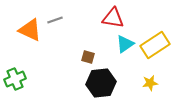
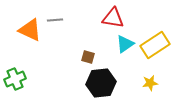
gray line: rotated 14 degrees clockwise
